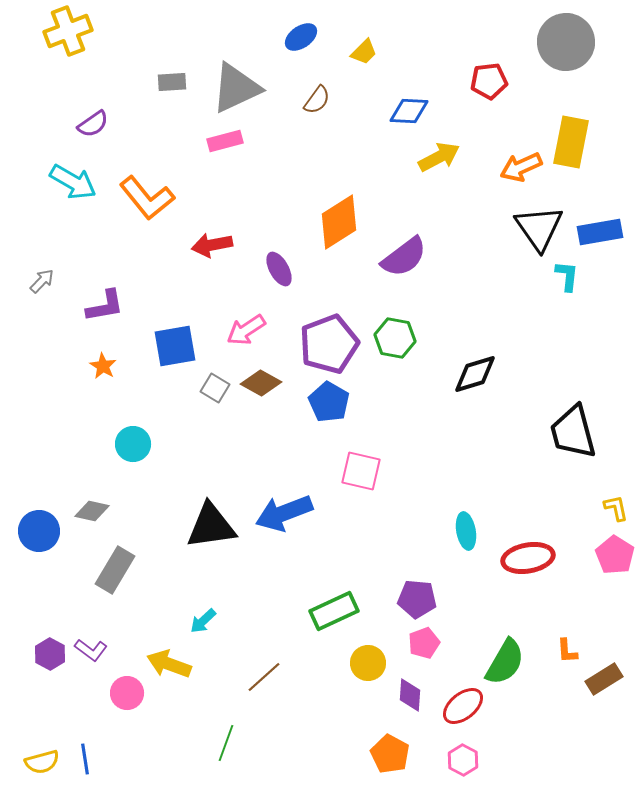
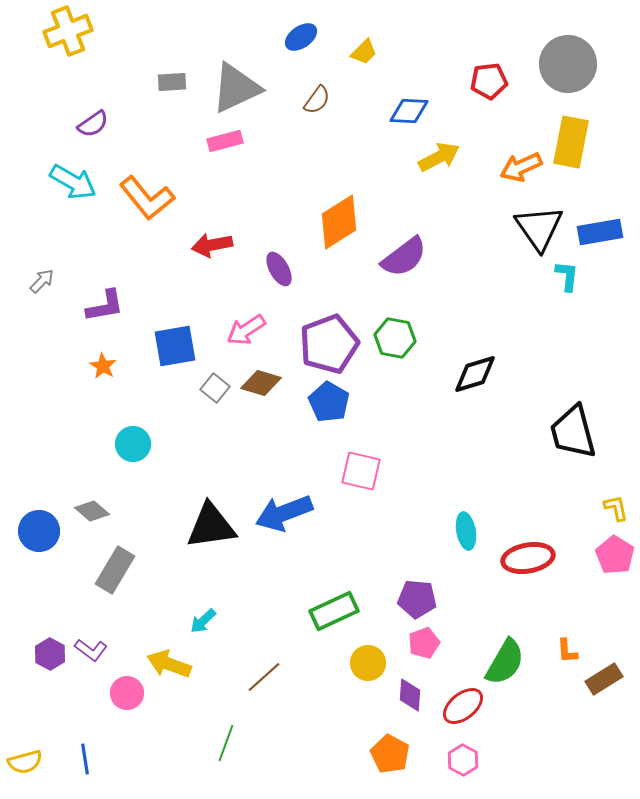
gray circle at (566, 42): moved 2 px right, 22 px down
brown diamond at (261, 383): rotated 12 degrees counterclockwise
gray square at (215, 388): rotated 8 degrees clockwise
gray diamond at (92, 511): rotated 28 degrees clockwise
yellow semicircle at (42, 762): moved 17 px left
